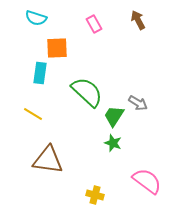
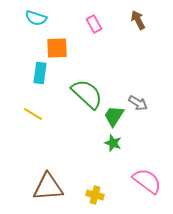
green semicircle: moved 2 px down
brown triangle: moved 27 px down; rotated 12 degrees counterclockwise
